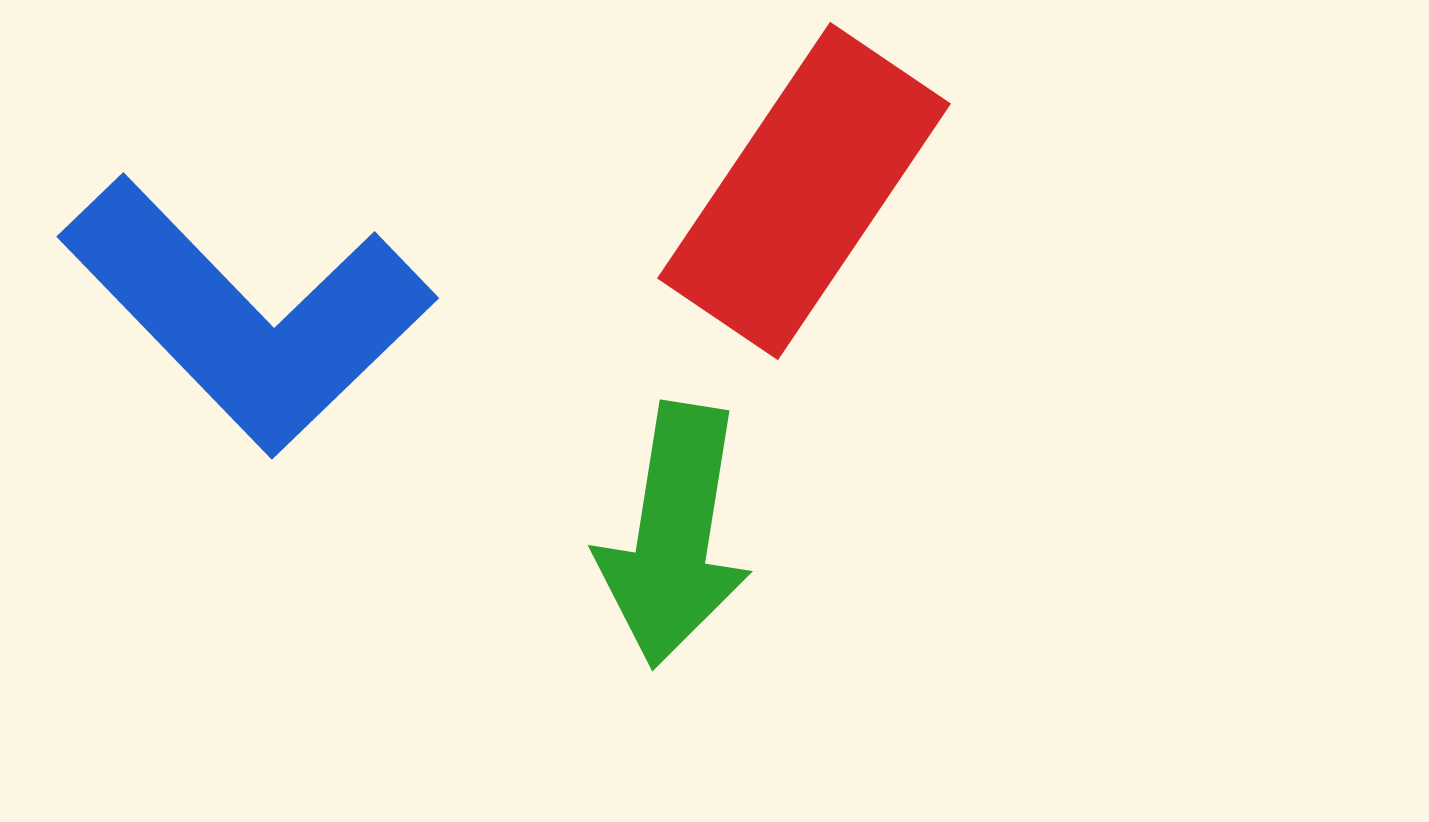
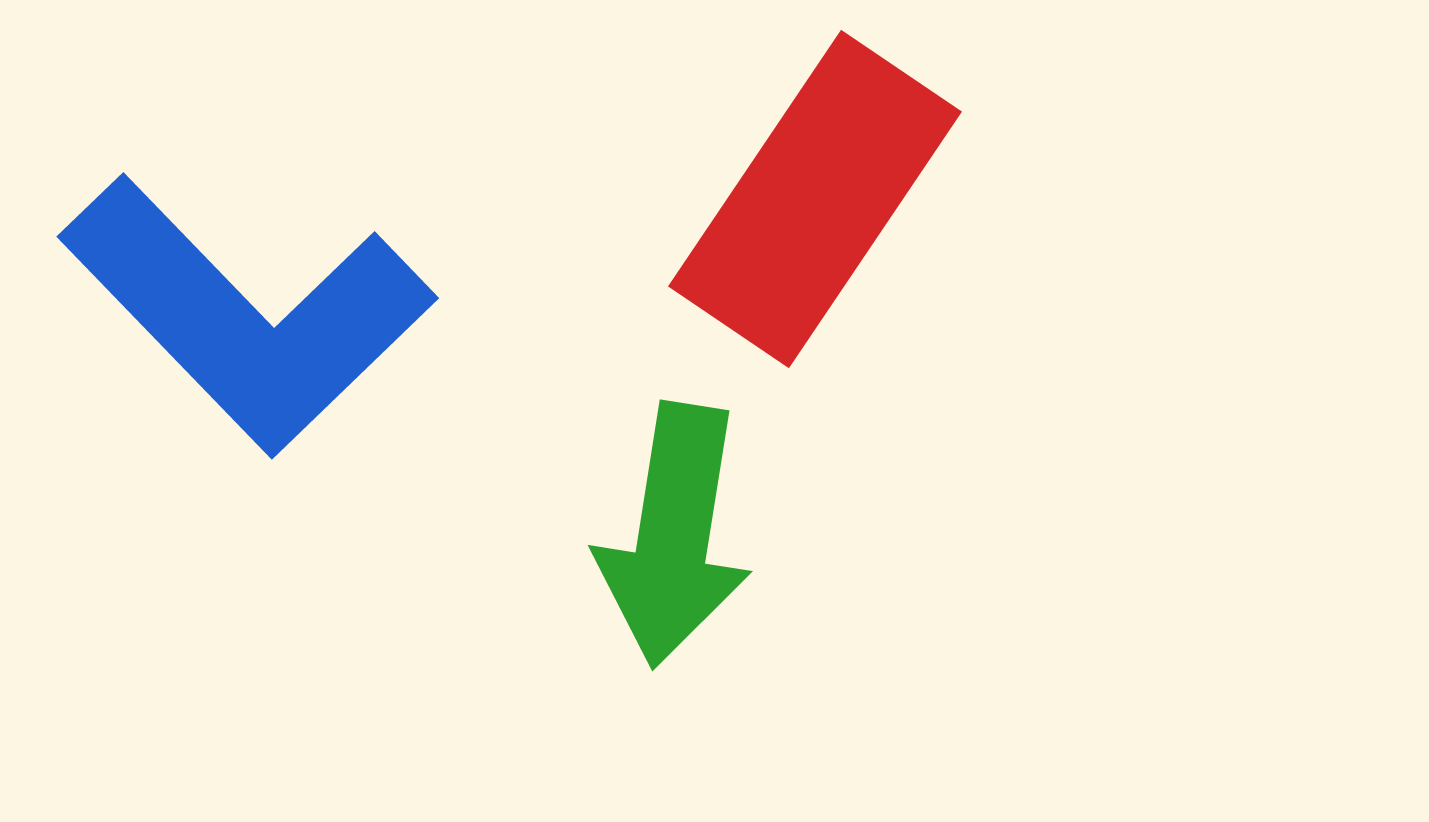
red rectangle: moved 11 px right, 8 px down
